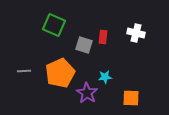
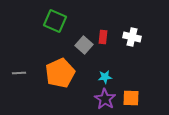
green square: moved 1 px right, 4 px up
white cross: moved 4 px left, 4 px down
gray square: rotated 24 degrees clockwise
gray line: moved 5 px left, 2 px down
purple star: moved 18 px right, 6 px down
